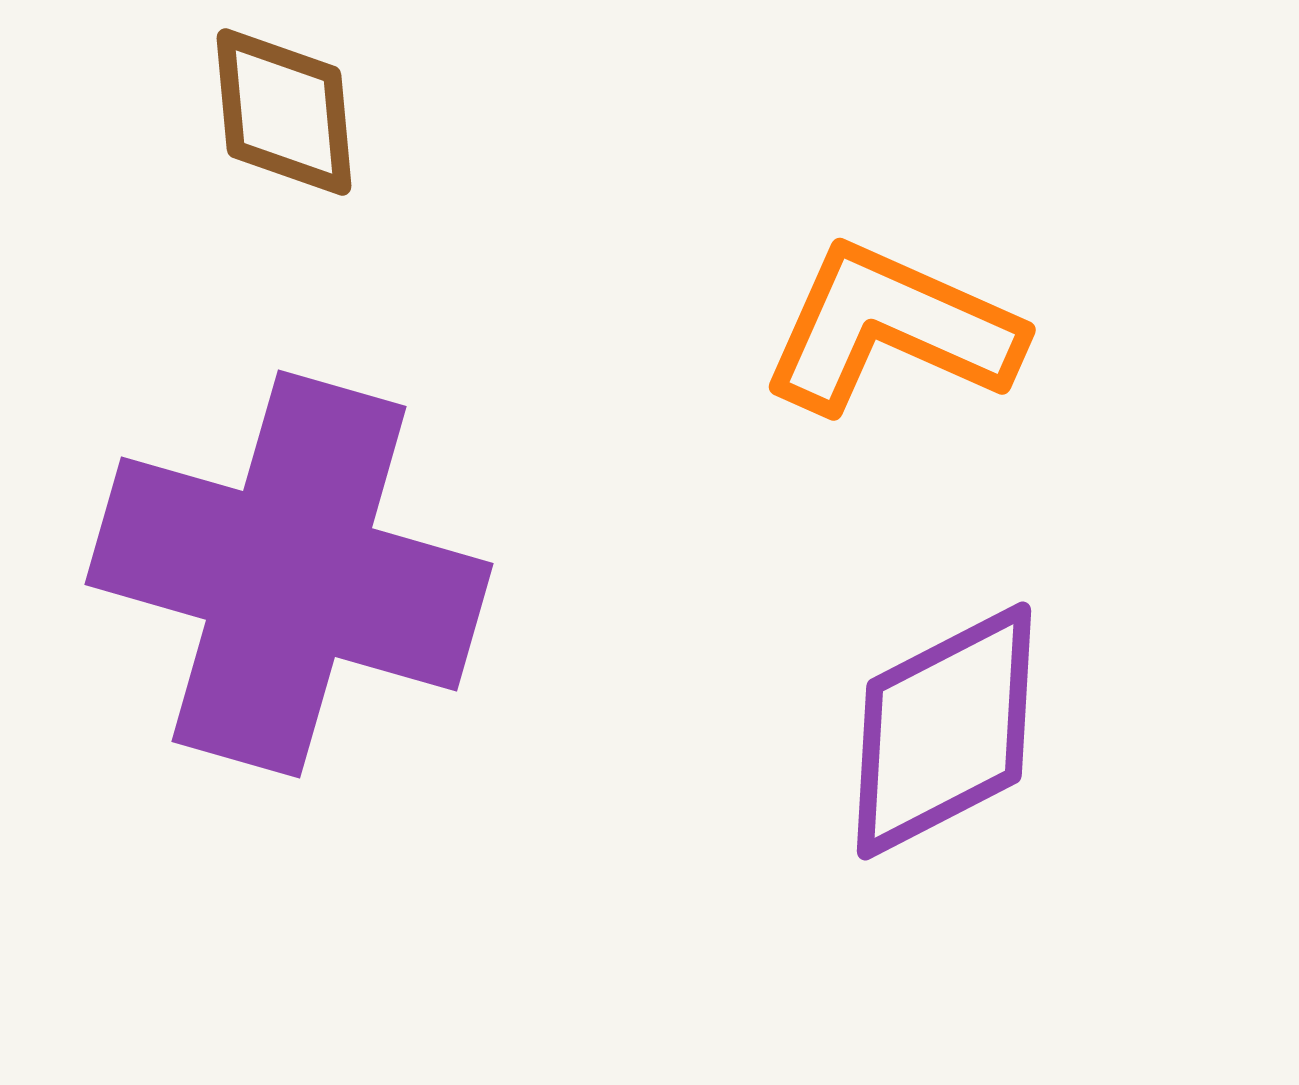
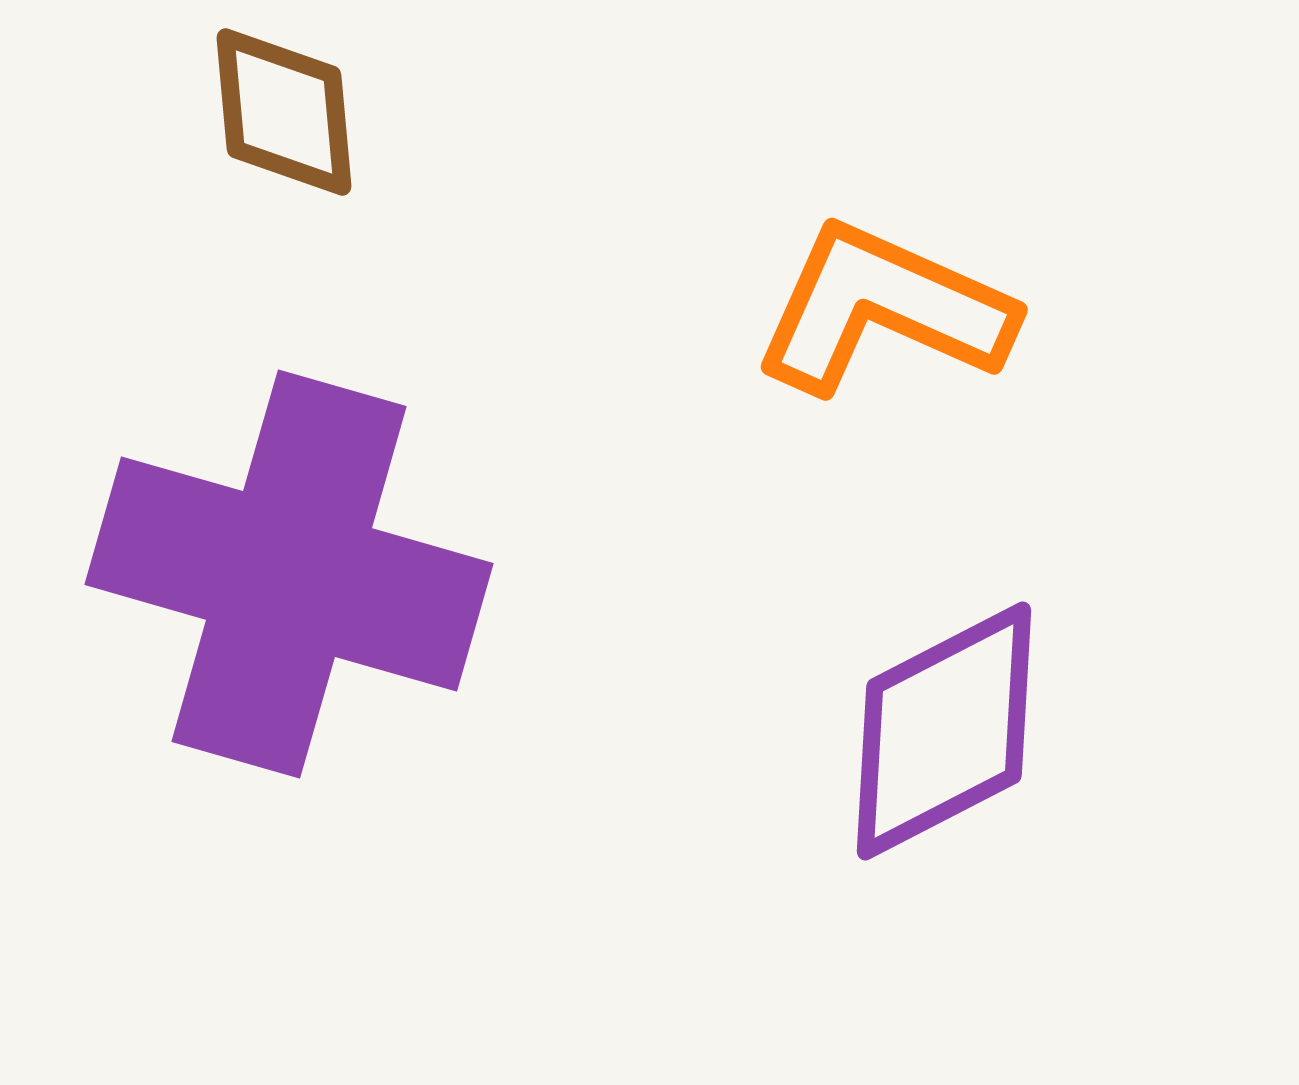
orange L-shape: moved 8 px left, 20 px up
